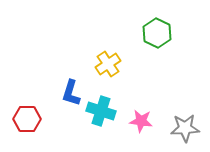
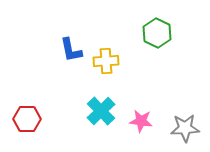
yellow cross: moved 2 px left, 3 px up; rotated 30 degrees clockwise
blue L-shape: moved 43 px up; rotated 28 degrees counterclockwise
cyan cross: rotated 28 degrees clockwise
